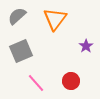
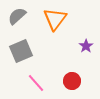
red circle: moved 1 px right
